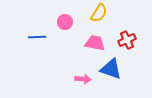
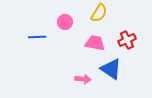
blue triangle: rotated 15 degrees clockwise
